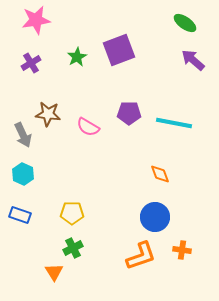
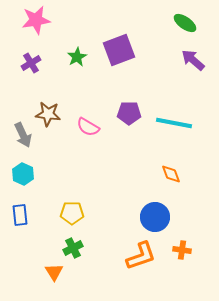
orange diamond: moved 11 px right
blue rectangle: rotated 65 degrees clockwise
